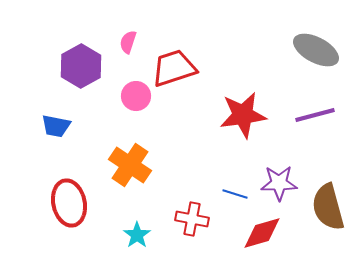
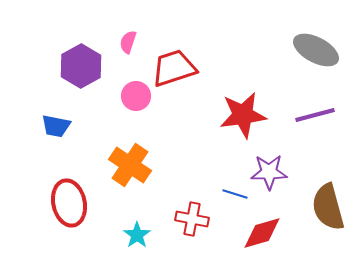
purple star: moved 10 px left, 11 px up
